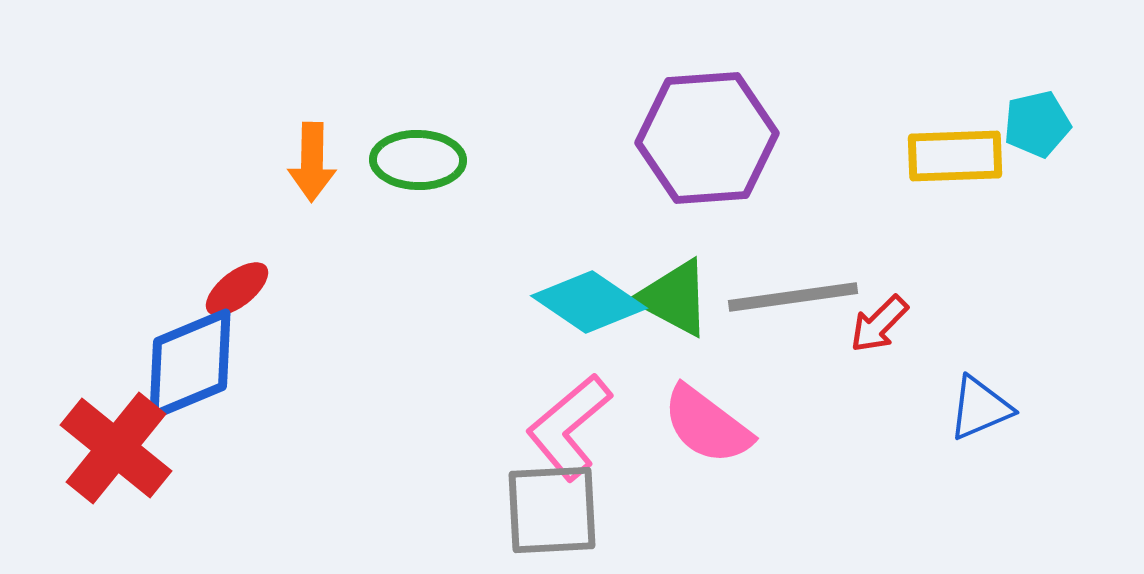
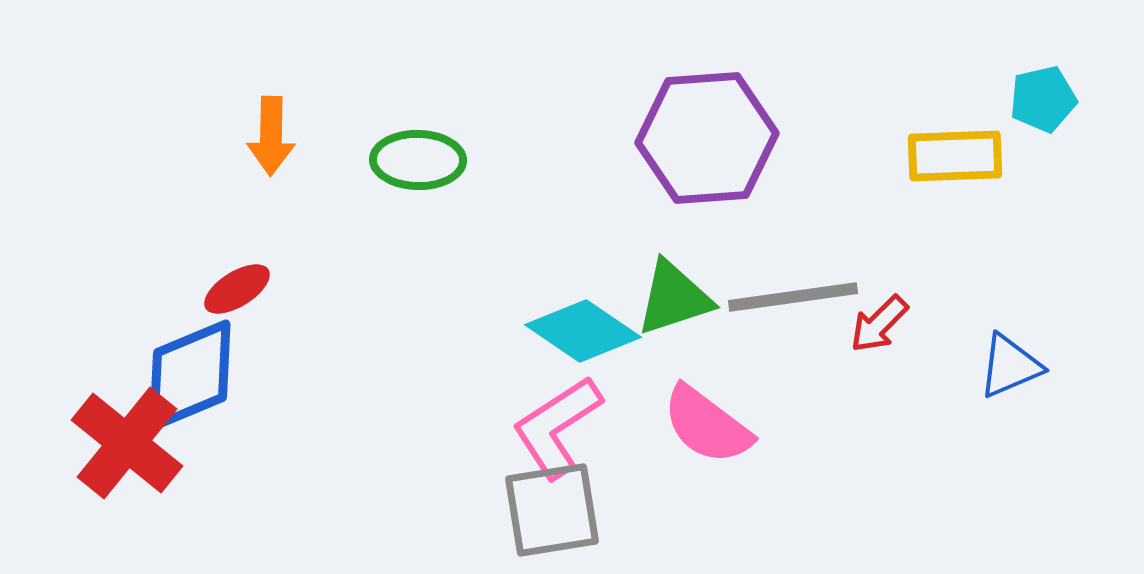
cyan pentagon: moved 6 px right, 25 px up
orange arrow: moved 41 px left, 26 px up
red ellipse: rotated 6 degrees clockwise
green triangle: rotated 46 degrees counterclockwise
cyan diamond: moved 6 px left, 29 px down
blue diamond: moved 11 px down
blue triangle: moved 30 px right, 42 px up
pink L-shape: moved 12 px left; rotated 7 degrees clockwise
red cross: moved 11 px right, 5 px up
gray square: rotated 6 degrees counterclockwise
